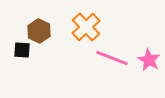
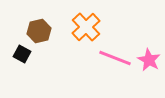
brown hexagon: rotated 20 degrees clockwise
black square: moved 4 px down; rotated 24 degrees clockwise
pink line: moved 3 px right
